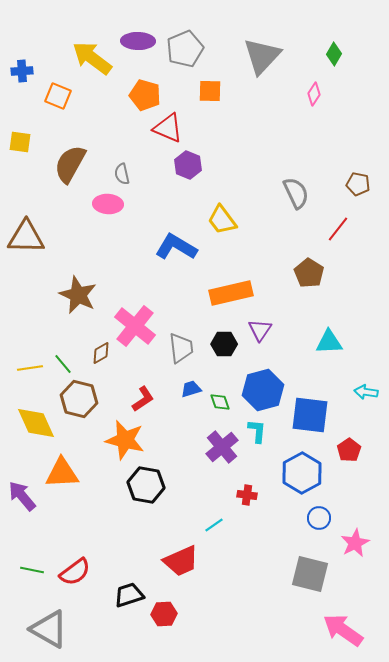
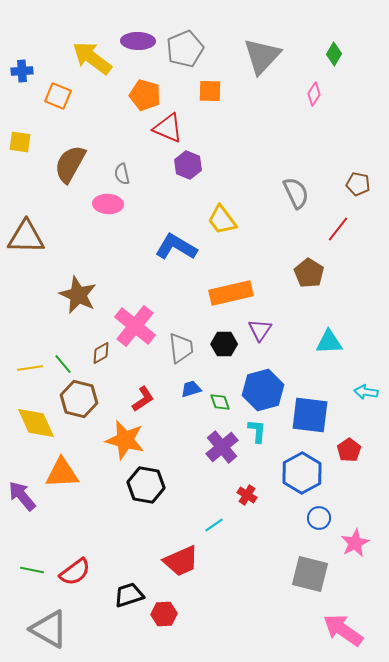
red cross at (247, 495): rotated 24 degrees clockwise
